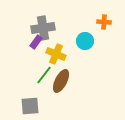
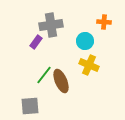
gray cross: moved 8 px right, 3 px up
yellow cross: moved 33 px right, 11 px down
brown ellipse: rotated 50 degrees counterclockwise
